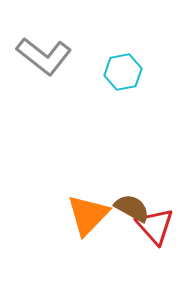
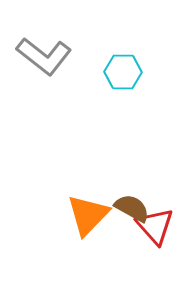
cyan hexagon: rotated 12 degrees clockwise
